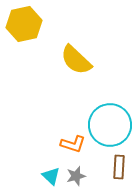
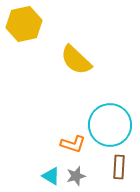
cyan triangle: rotated 12 degrees counterclockwise
